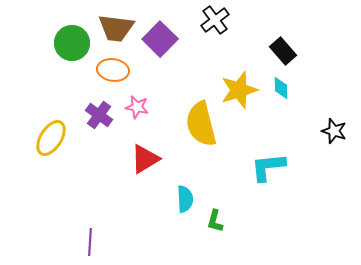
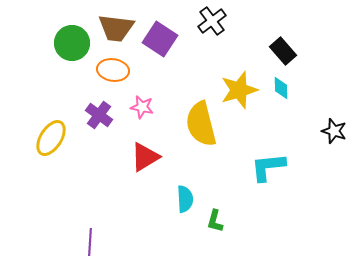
black cross: moved 3 px left, 1 px down
purple square: rotated 12 degrees counterclockwise
pink star: moved 5 px right
red triangle: moved 2 px up
